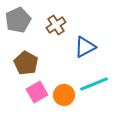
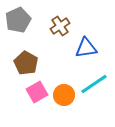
brown cross: moved 4 px right, 1 px down
blue triangle: moved 1 px right, 1 px down; rotated 20 degrees clockwise
cyan line: rotated 12 degrees counterclockwise
